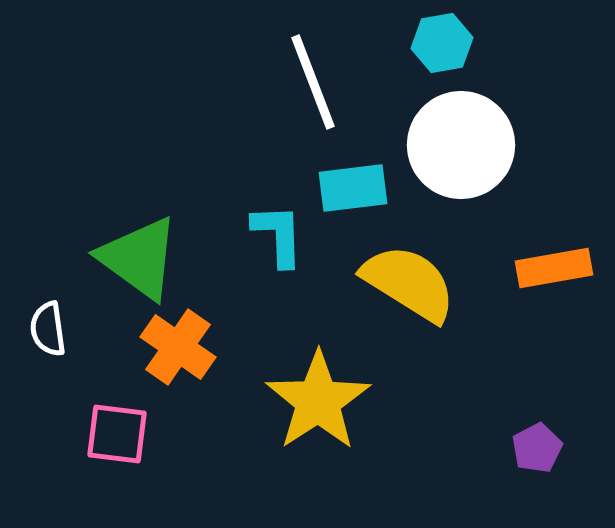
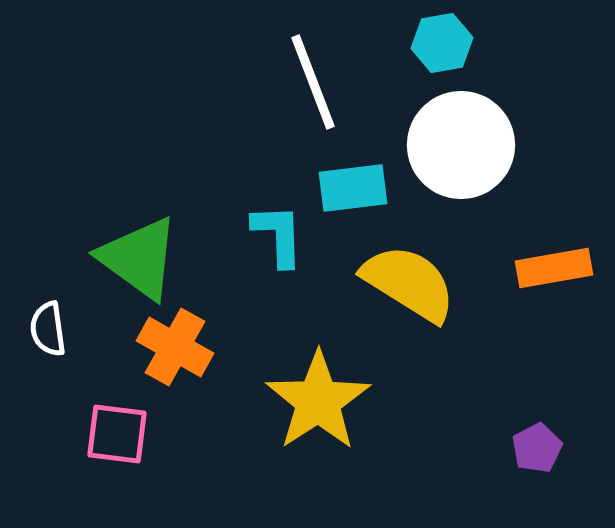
orange cross: moved 3 px left; rotated 6 degrees counterclockwise
